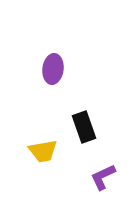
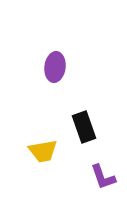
purple ellipse: moved 2 px right, 2 px up
purple L-shape: rotated 84 degrees counterclockwise
